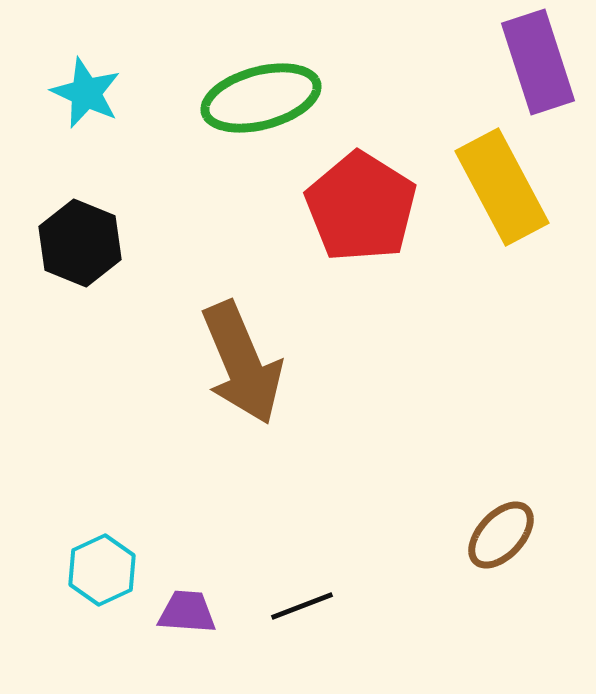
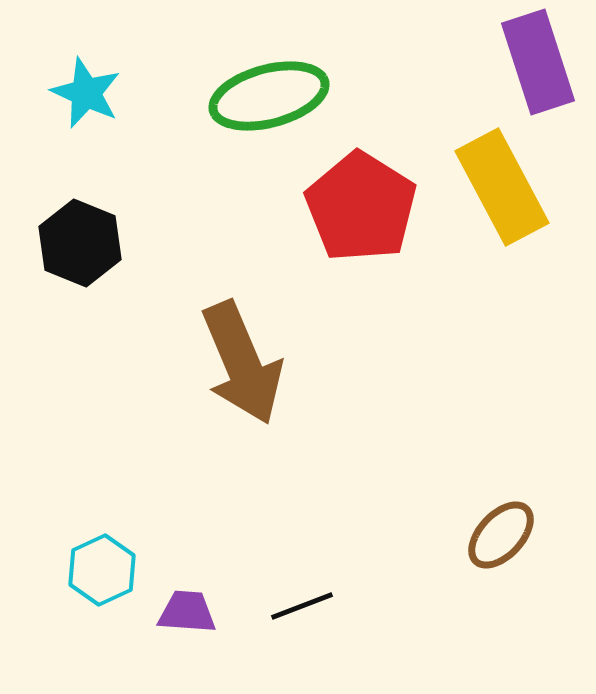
green ellipse: moved 8 px right, 2 px up
